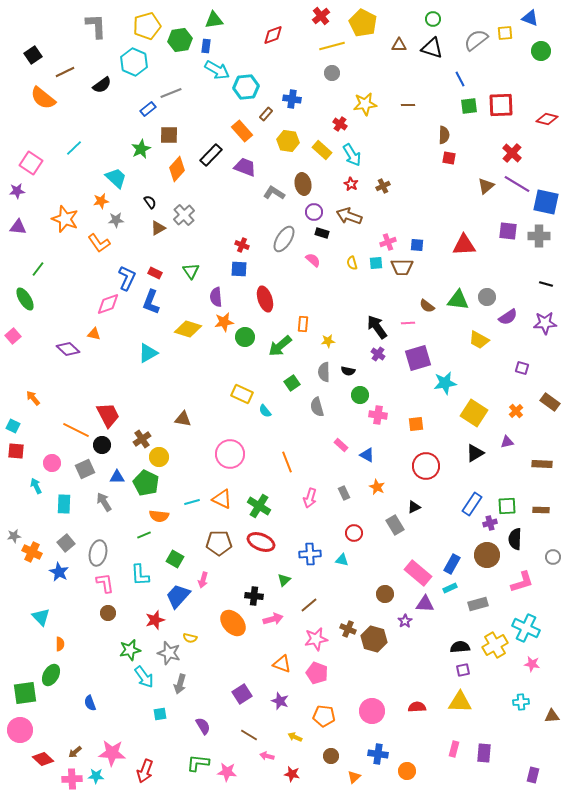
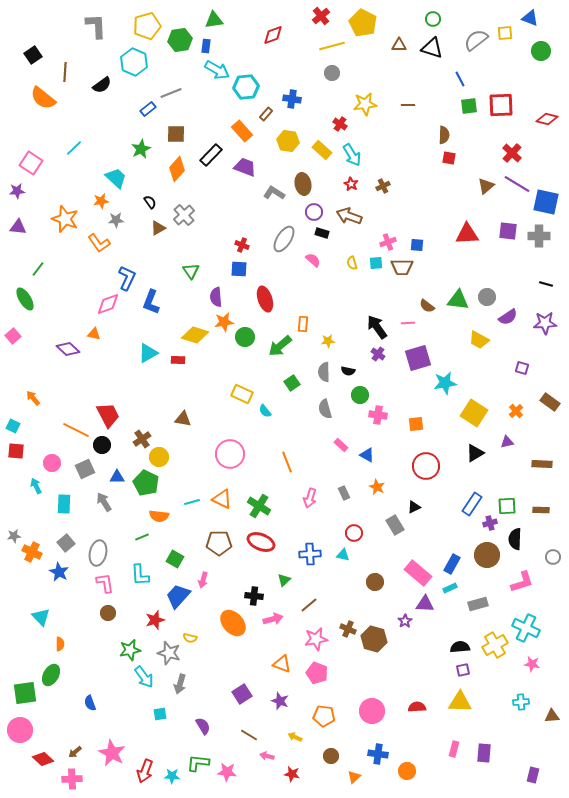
brown line at (65, 72): rotated 60 degrees counterclockwise
brown square at (169, 135): moved 7 px right, 1 px up
red triangle at (464, 245): moved 3 px right, 11 px up
red rectangle at (155, 273): moved 23 px right, 87 px down; rotated 24 degrees counterclockwise
yellow diamond at (188, 329): moved 7 px right, 6 px down
gray semicircle at (317, 407): moved 8 px right, 2 px down
green line at (144, 535): moved 2 px left, 2 px down
cyan triangle at (342, 560): moved 1 px right, 5 px up
brown circle at (385, 594): moved 10 px left, 12 px up
pink star at (112, 753): rotated 24 degrees clockwise
cyan star at (96, 776): moved 76 px right
